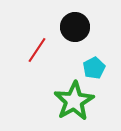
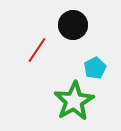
black circle: moved 2 px left, 2 px up
cyan pentagon: moved 1 px right
